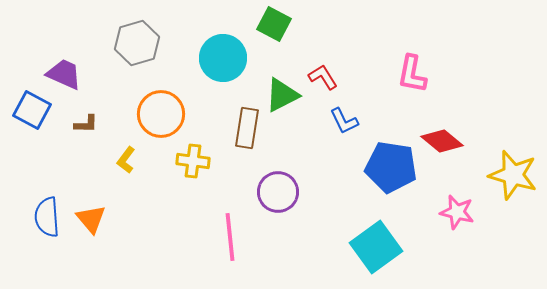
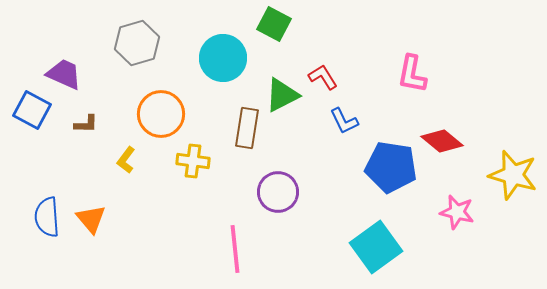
pink line: moved 5 px right, 12 px down
